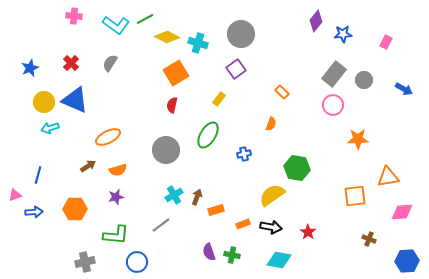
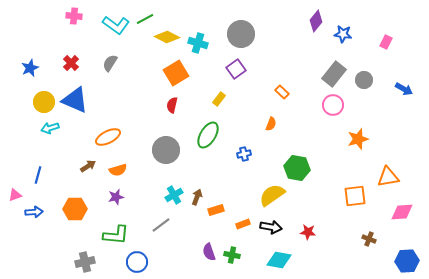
blue star at (343, 34): rotated 12 degrees clockwise
orange star at (358, 139): rotated 15 degrees counterclockwise
red star at (308, 232): rotated 28 degrees counterclockwise
